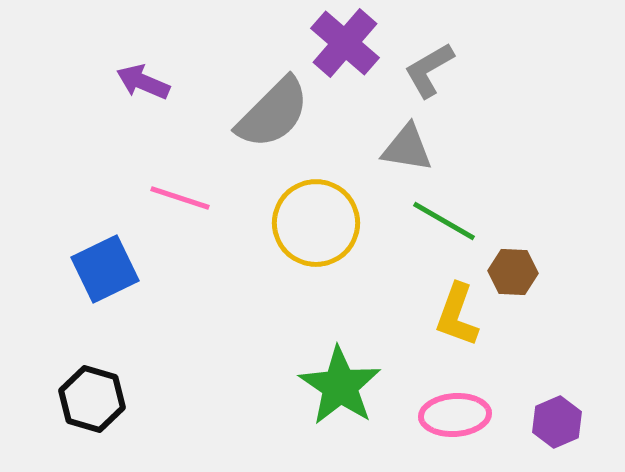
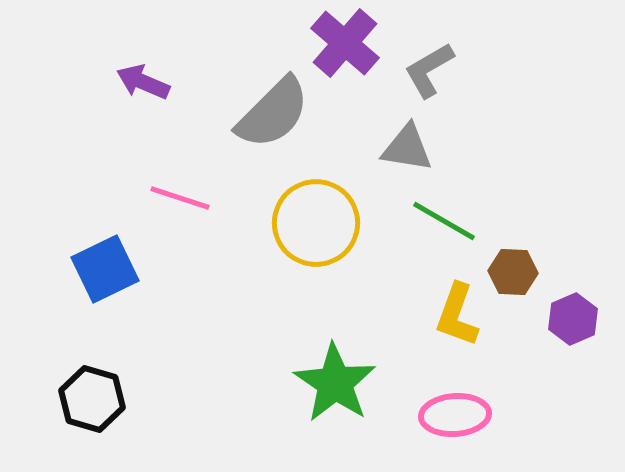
green star: moved 5 px left, 3 px up
purple hexagon: moved 16 px right, 103 px up
